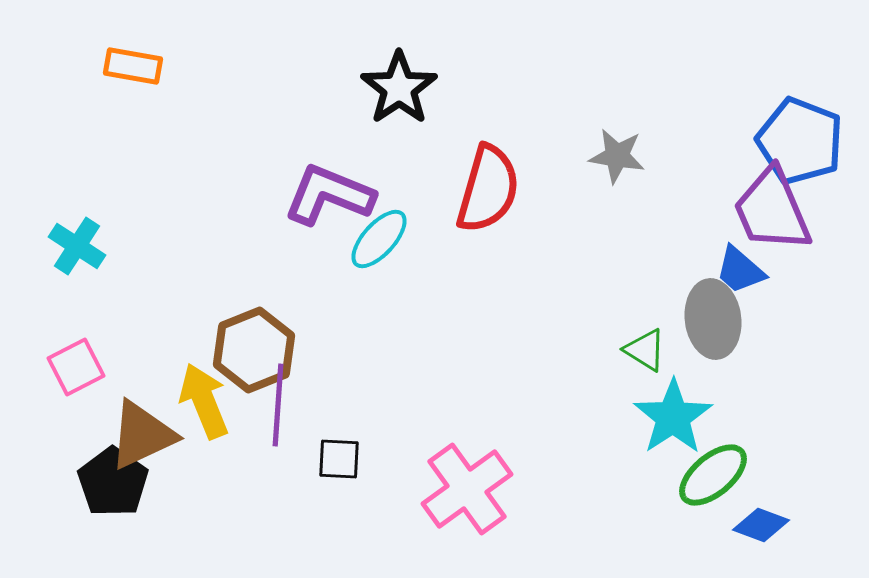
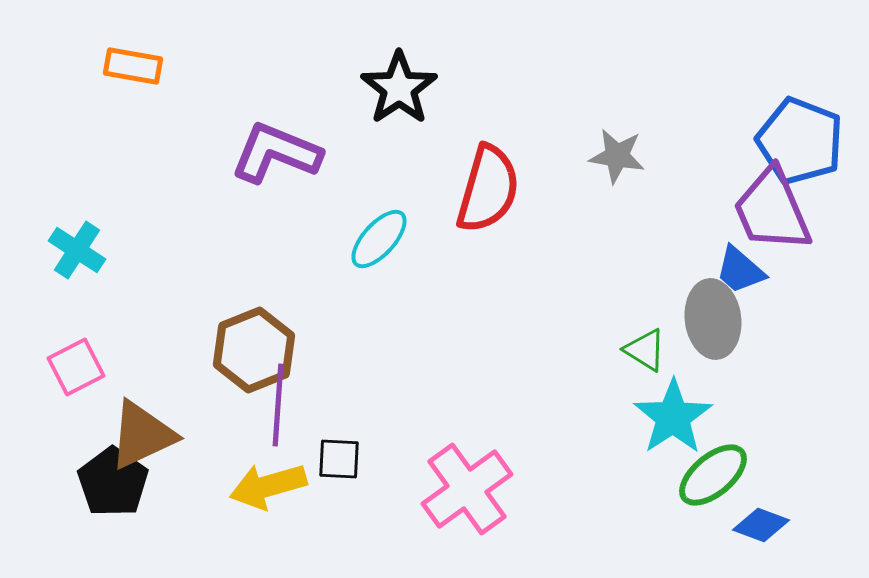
purple L-shape: moved 53 px left, 42 px up
cyan cross: moved 4 px down
yellow arrow: moved 64 px right, 85 px down; rotated 84 degrees counterclockwise
